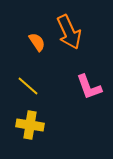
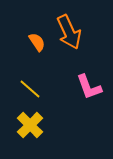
yellow line: moved 2 px right, 3 px down
yellow cross: rotated 36 degrees clockwise
